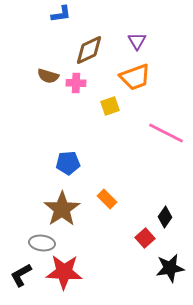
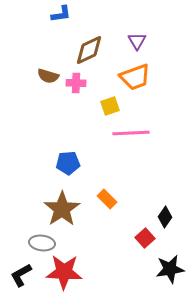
pink line: moved 35 px left; rotated 30 degrees counterclockwise
black star: moved 1 px down
